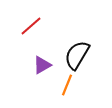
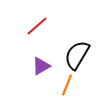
red line: moved 6 px right
purple triangle: moved 1 px left, 1 px down
